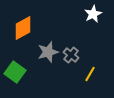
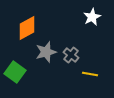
white star: moved 1 px left, 3 px down
orange diamond: moved 4 px right
gray star: moved 2 px left
yellow line: rotated 70 degrees clockwise
